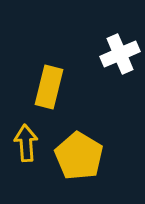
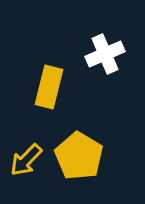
white cross: moved 15 px left
yellow arrow: moved 17 px down; rotated 132 degrees counterclockwise
